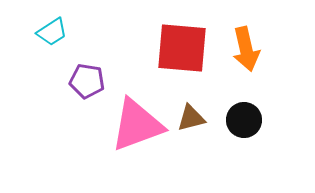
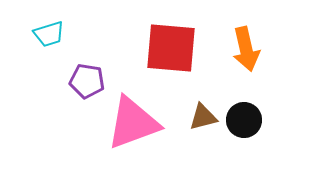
cyan trapezoid: moved 3 px left, 2 px down; rotated 16 degrees clockwise
red square: moved 11 px left
brown triangle: moved 12 px right, 1 px up
pink triangle: moved 4 px left, 2 px up
